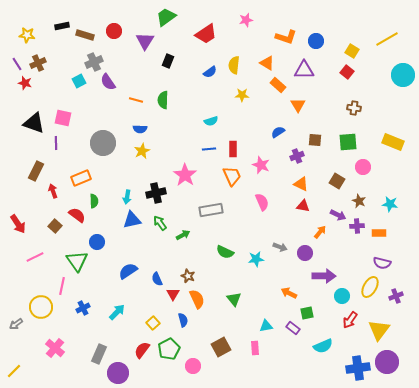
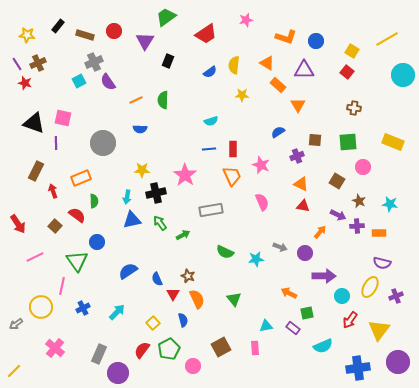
black rectangle at (62, 26): moved 4 px left; rotated 40 degrees counterclockwise
orange line at (136, 100): rotated 40 degrees counterclockwise
yellow star at (142, 151): moved 19 px down; rotated 28 degrees clockwise
purple circle at (387, 362): moved 11 px right
